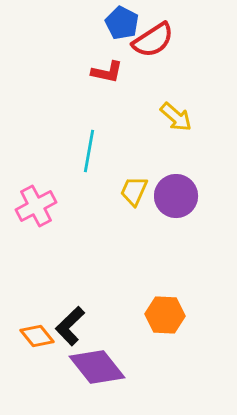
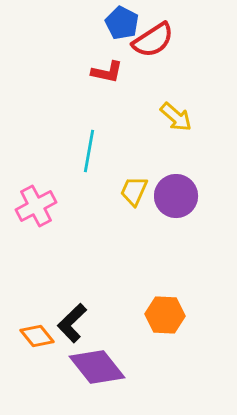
black L-shape: moved 2 px right, 3 px up
